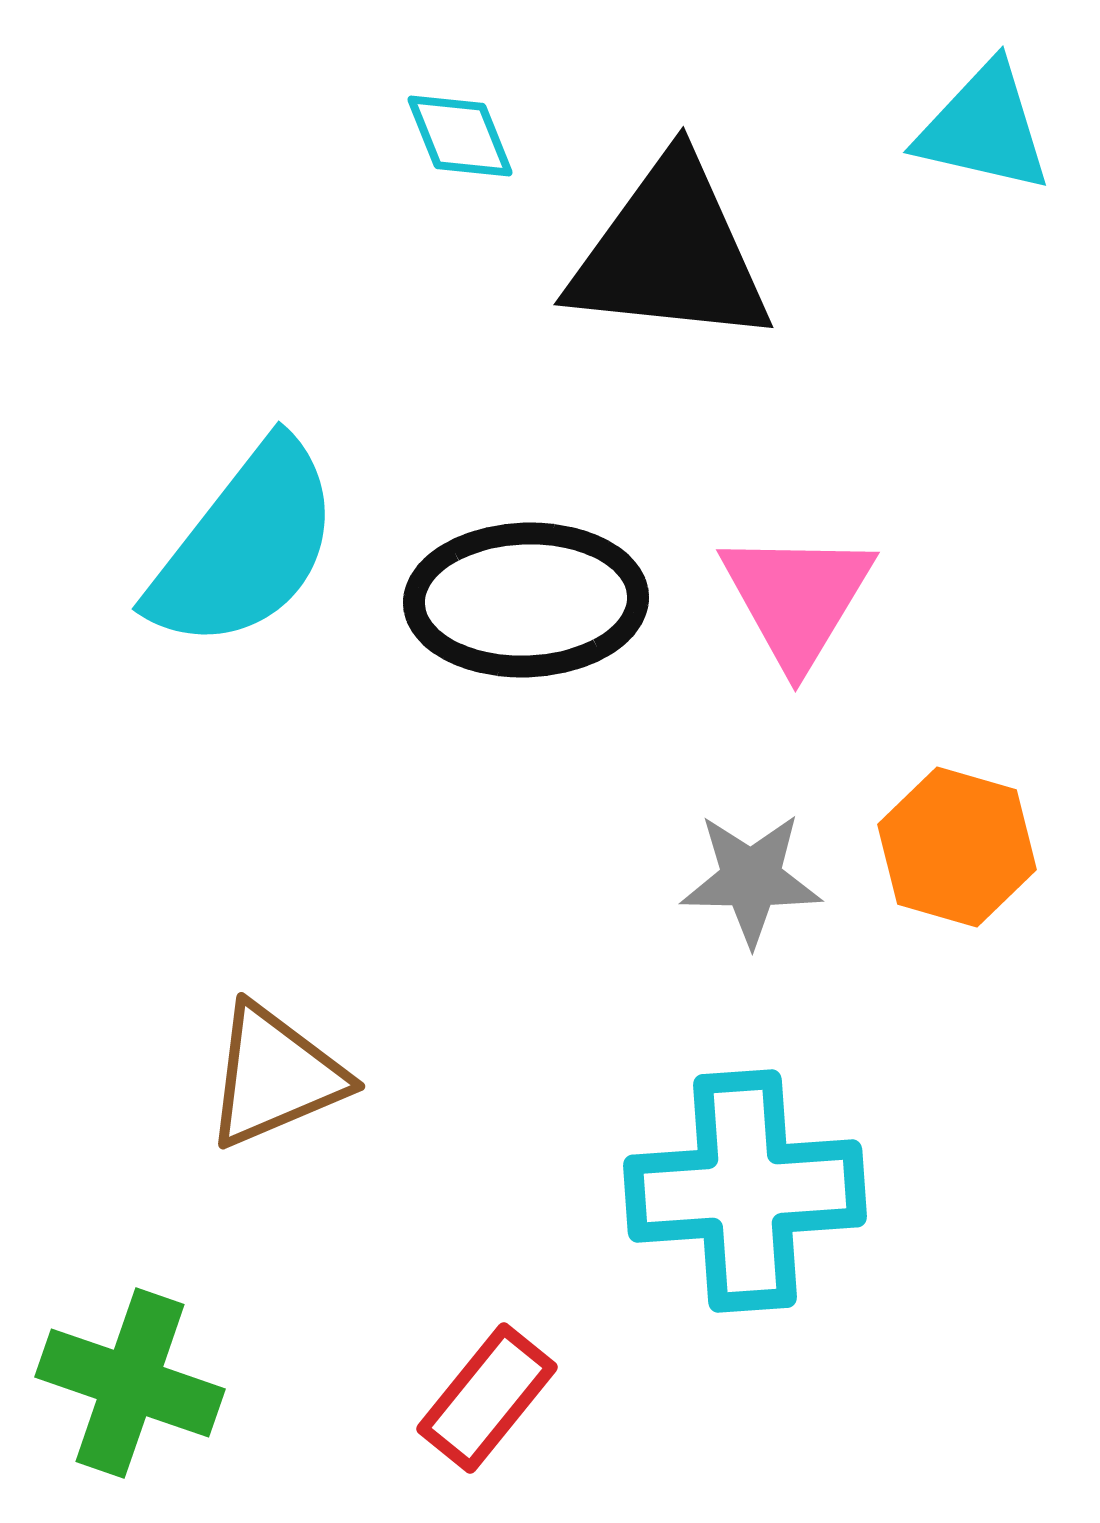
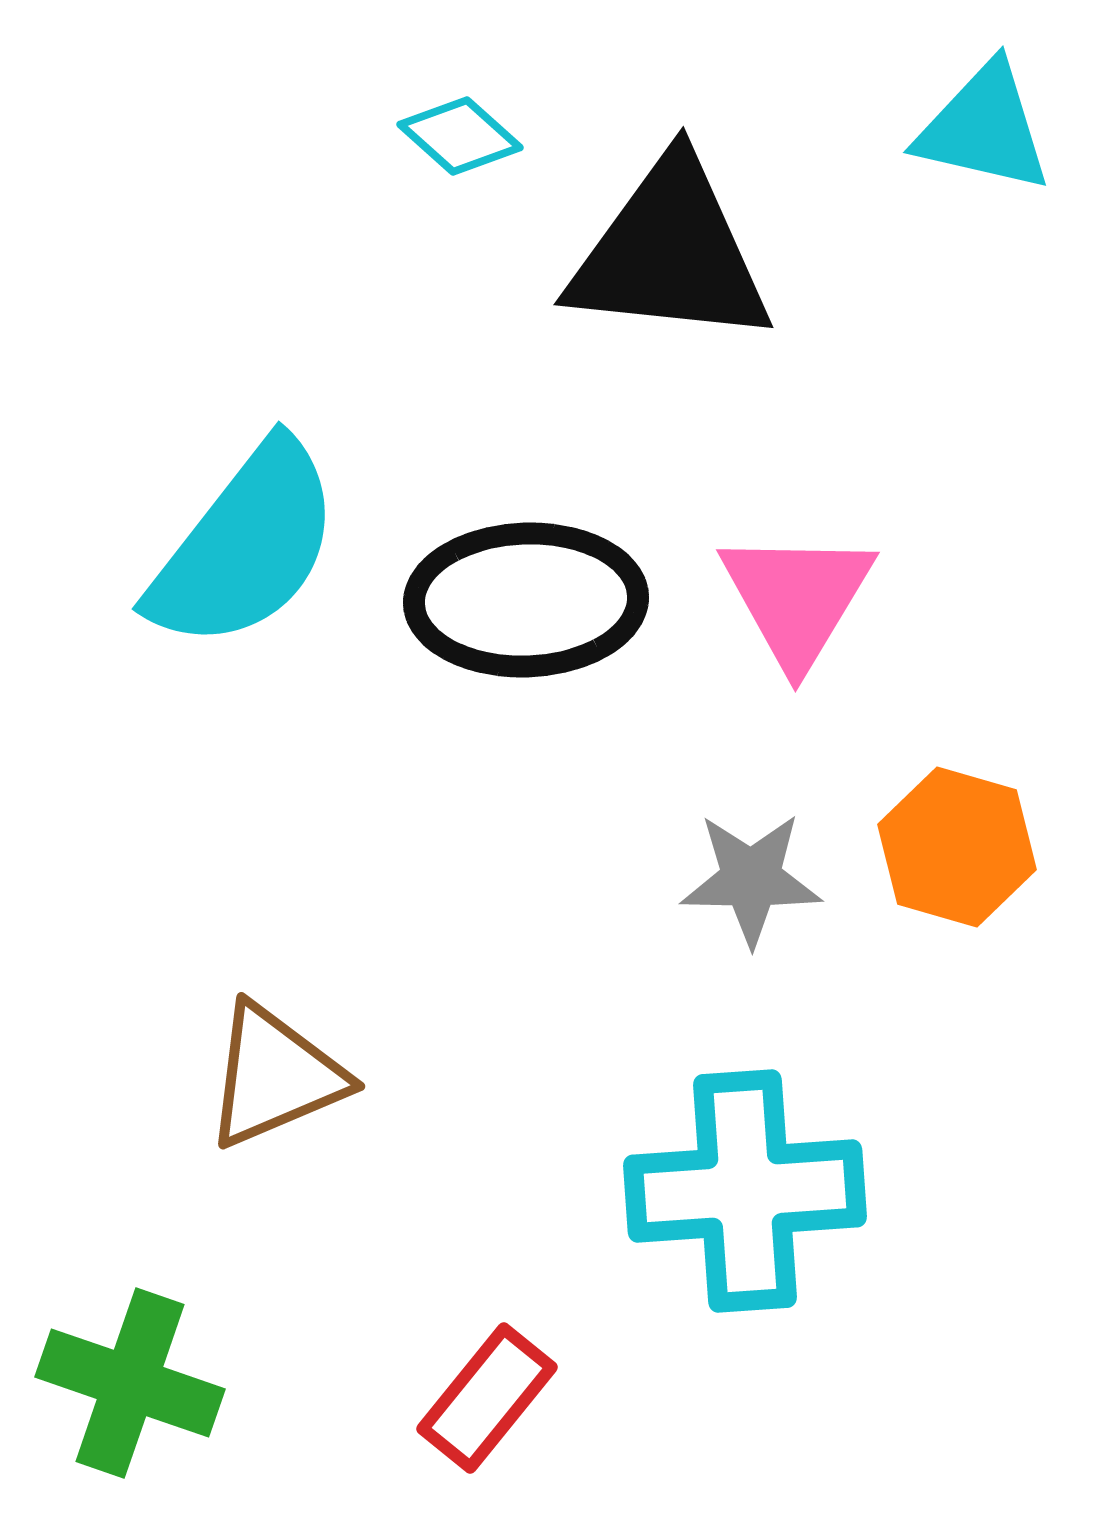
cyan diamond: rotated 26 degrees counterclockwise
